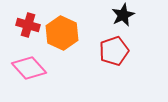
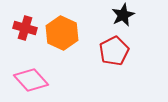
red cross: moved 3 px left, 3 px down
red pentagon: rotated 8 degrees counterclockwise
pink diamond: moved 2 px right, 12 px down
